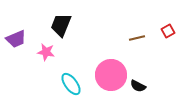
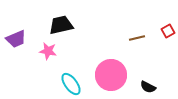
black trapezoid: rotated 55 degrees clockwise
pink star: moved 2 px right, 1 px up
black semicircle: moved 10 px right, 1 px down
